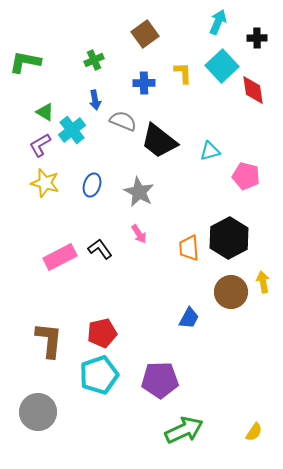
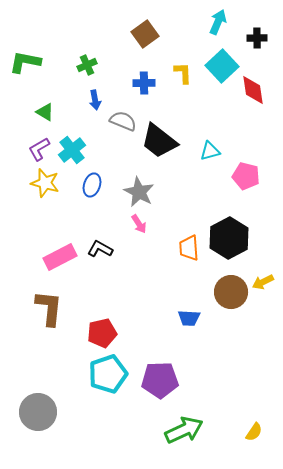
green cross: moved 7 px left, 5 px down
cyan cross: moved 20 px down
purple L-shape: moved 1 px left, 4 px down
pink arrow: moved 10 px up
black L-shape: rotated 25 degrees counterclockwise
yellow arrow: rotated 105 degrees counterclockwise
blue trapezoid: rotated 65 degrees clockwise
brown L-shape: moved 32 px up
cyan pentagon: moved 9 px right, 1 px up
